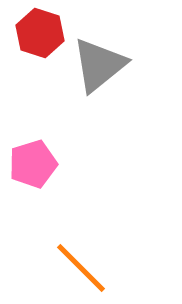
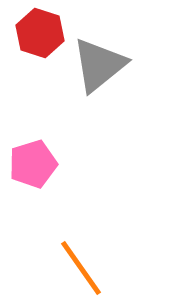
orange line: rotated 10 degrees clockwise
